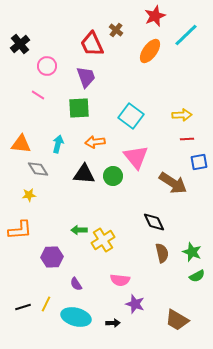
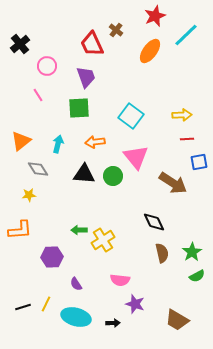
pink line: rotated 24 degrees clockwise
orange triangle: moved 3 px up; rotated 45 degrees counterclockwise
green star: rotated 18 degrees clockwise
